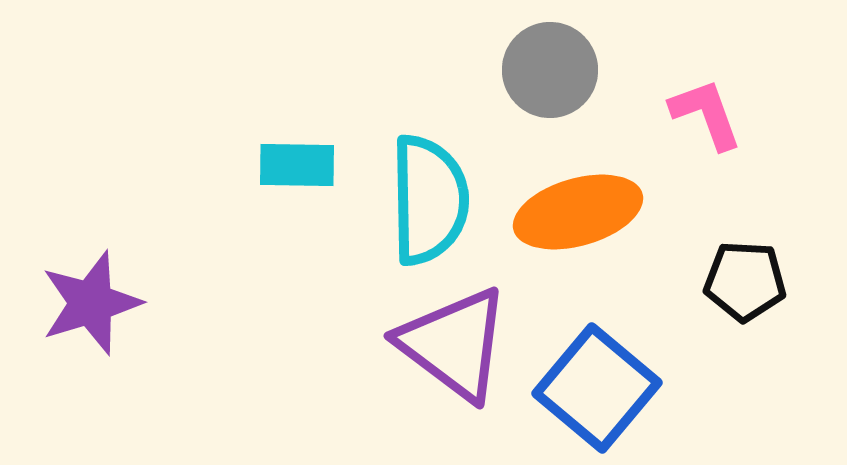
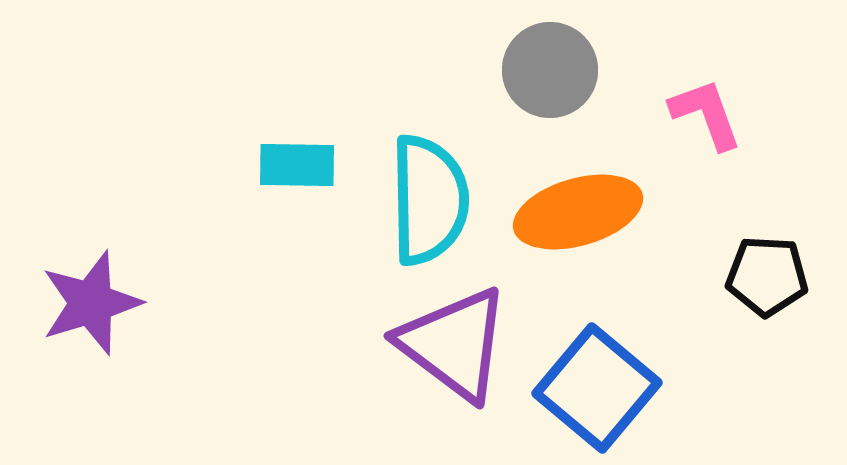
black pentagon: moved 22 px right, 5 px up
